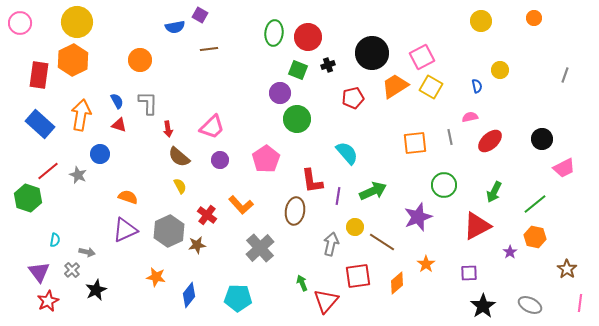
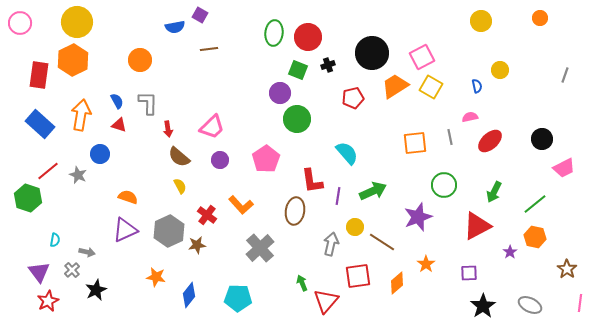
orange circle at (534, 18): moved 6 px right
